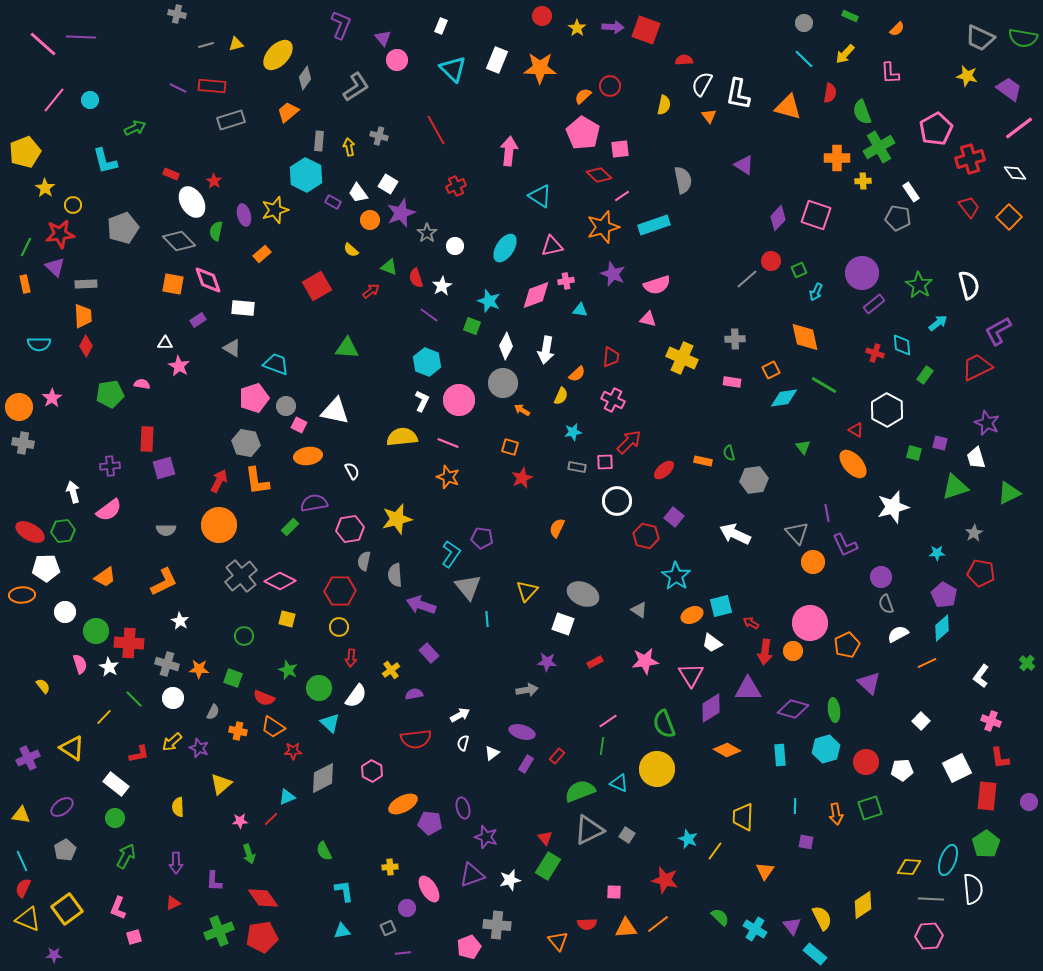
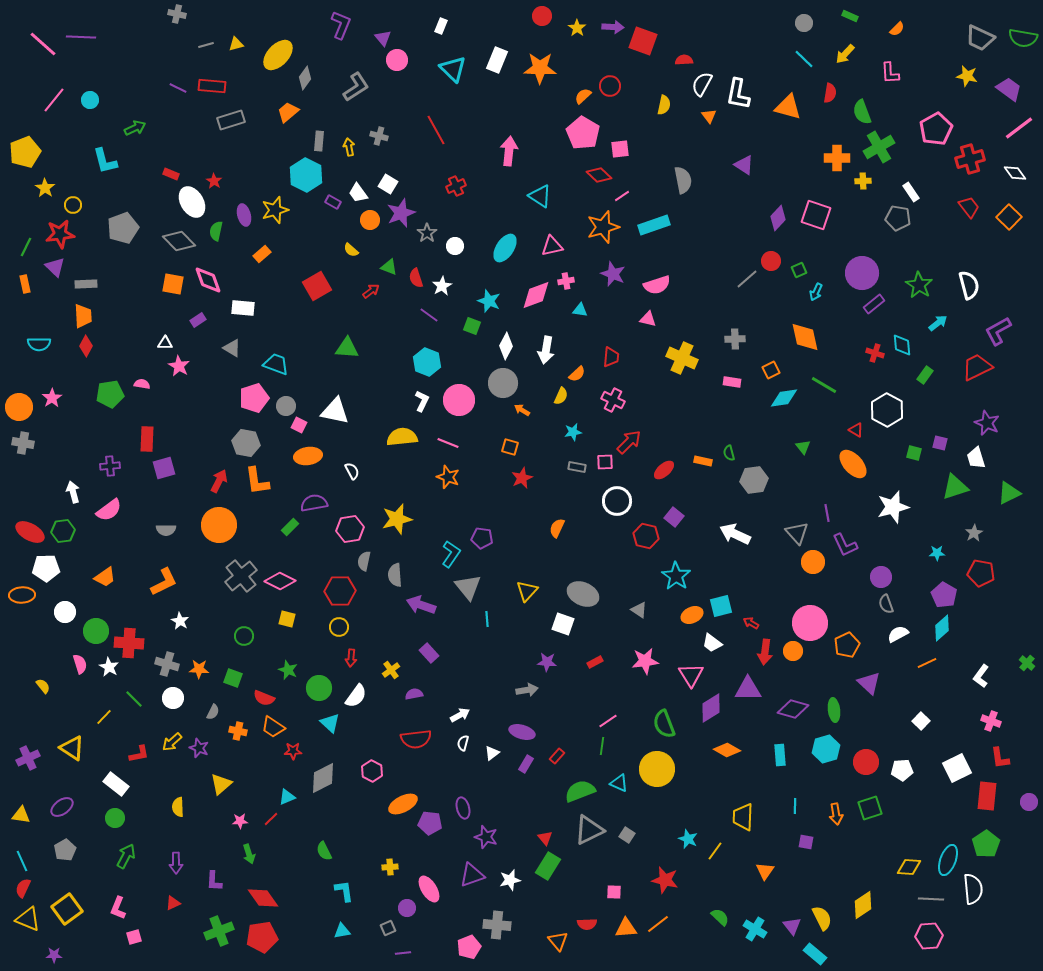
red square at (646, 30): moved 3 px left, 11 px down
